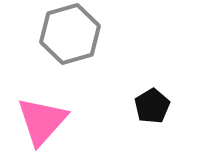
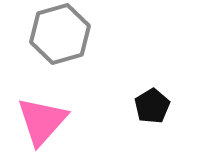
gray hexagon: moved 10 px left
